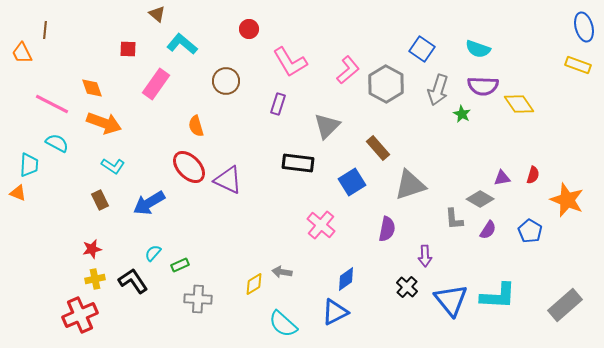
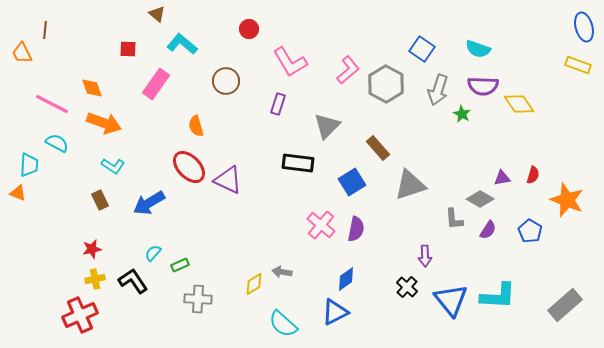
purple semicircle at (387, 229): moved 31 px left
